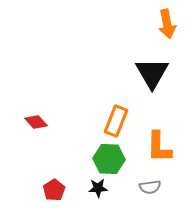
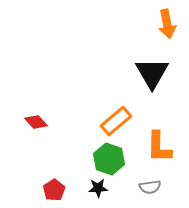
orange rectangle: rotated 28 degrees clockwise
green hexagon: rotated 16 degrees clockwise
